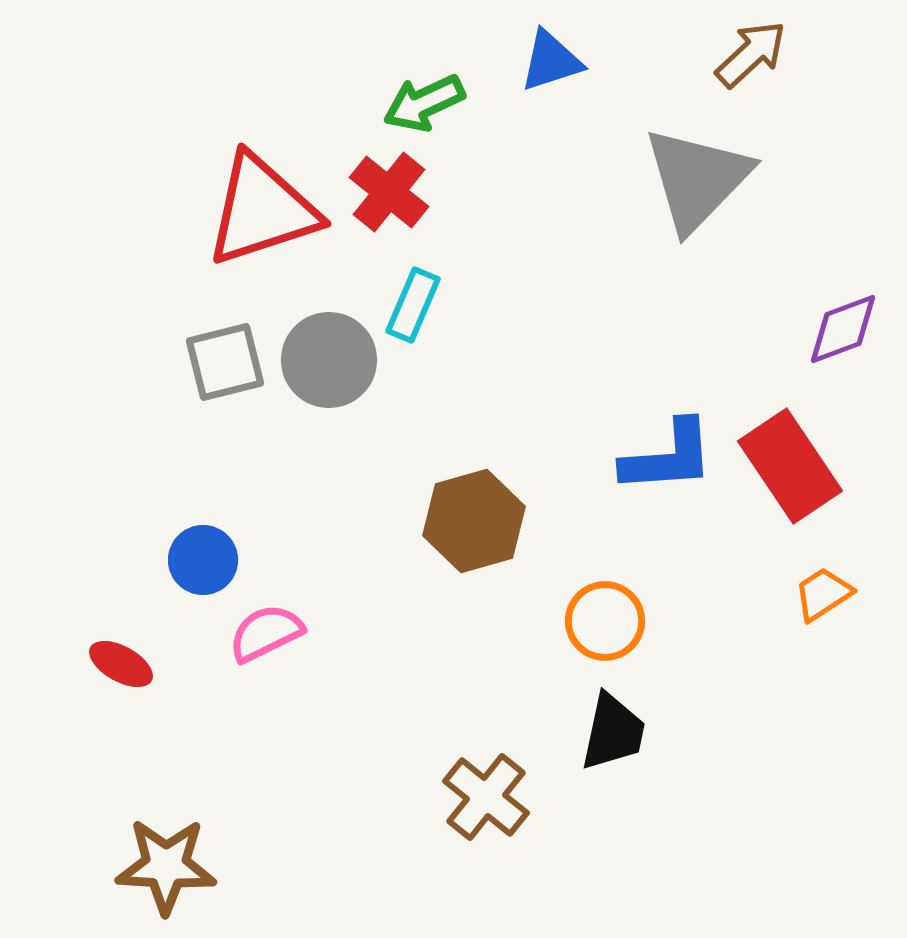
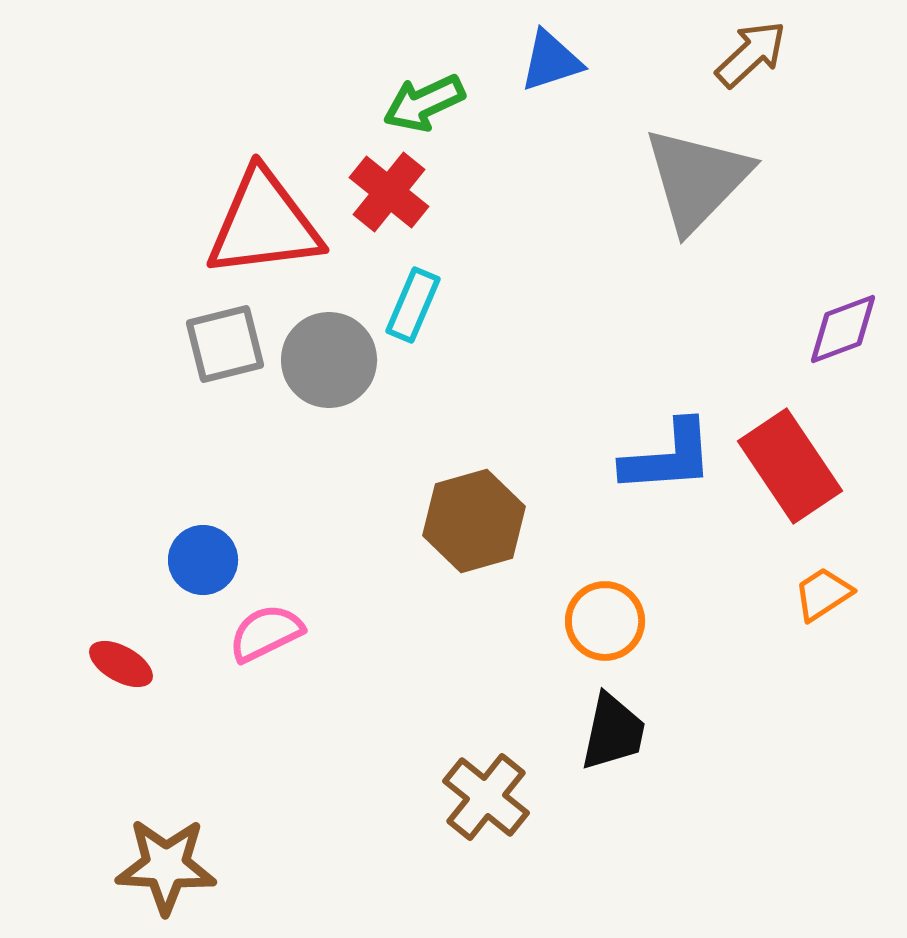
red triangle: moved 2 px right, 14 px down; rotated 11 degrees clockwise
gray square: moved 18 px up
